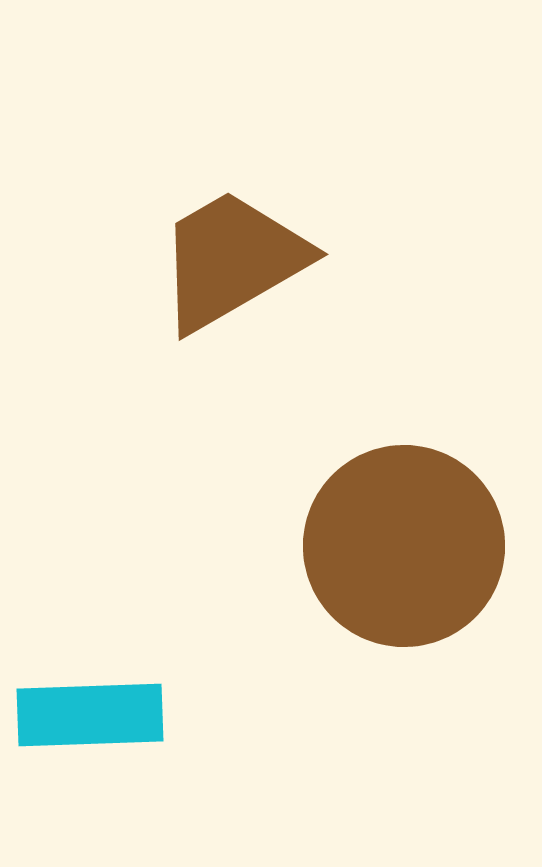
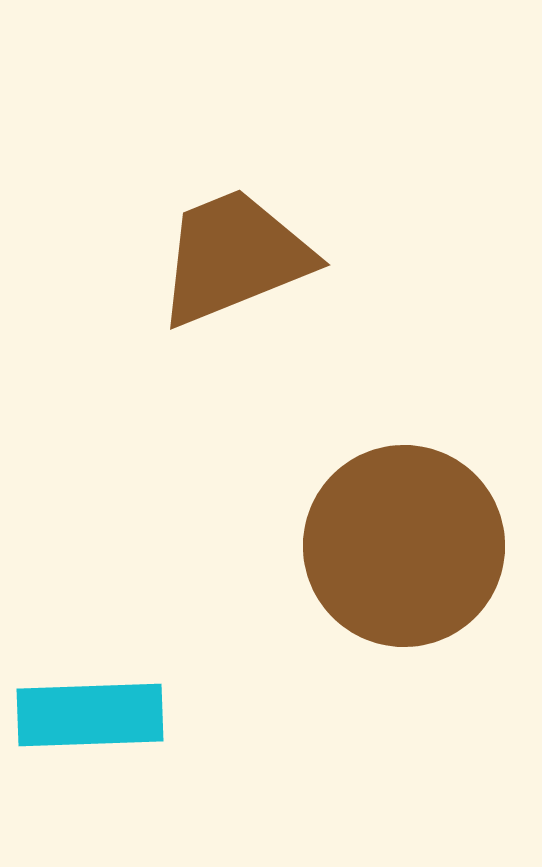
brown trapezoid: moved 2 px right, 3 px up; rotated 8 degrees clockwise
